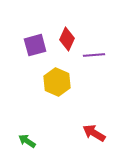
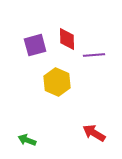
red diamond: rotated 25 degrees counterclockwise
green arrow: moved 1 px up; rotated 12 degrees counterclockwise
